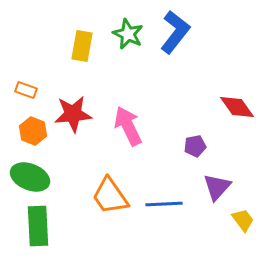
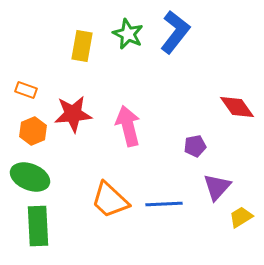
pink arrow: rotated 12 degrees clockwise
orange hexagon: rotated 16 degrees clockwise
orange trapezoid: moved 4 px down; rotated 12 degrees counterclockwise
yellow trapezoid: moved 2 px left, 3 px up; rotated 85 degrees counterclockwise
